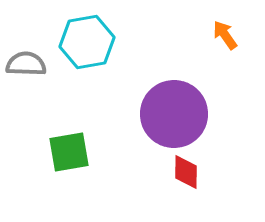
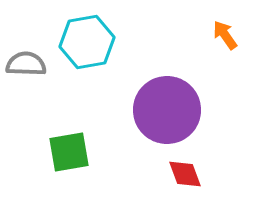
purple circle: moved 7 px left, 4 px up
red diamond: moved 1 px left, 2 px down; rotated 21 degrees counterclockwise
